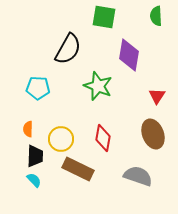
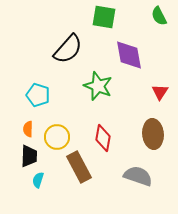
green semicircle: moved 3 px right; rotated 24 degrees counterclockwise
black semicircle: rotated 12 degrees clockwise
purple diamond: rotated 20 degrees counterclockwise
cyan pentagon: moved 7 px down; rotated 15 degrees clockwise
red triangle: moved 3 px right, 4 px up
brown ellipse: rotated 16 degrees clockwise
yellow circle: moved 4 px left, 2 px up
black trapezoid: moved 6 px left
brown rectangle: moved 1 px right, 2 px up; rotated 36 degrees clockwise
cyan semicircle: moved 4 px right; rotated 119 degrees counterclockwise
